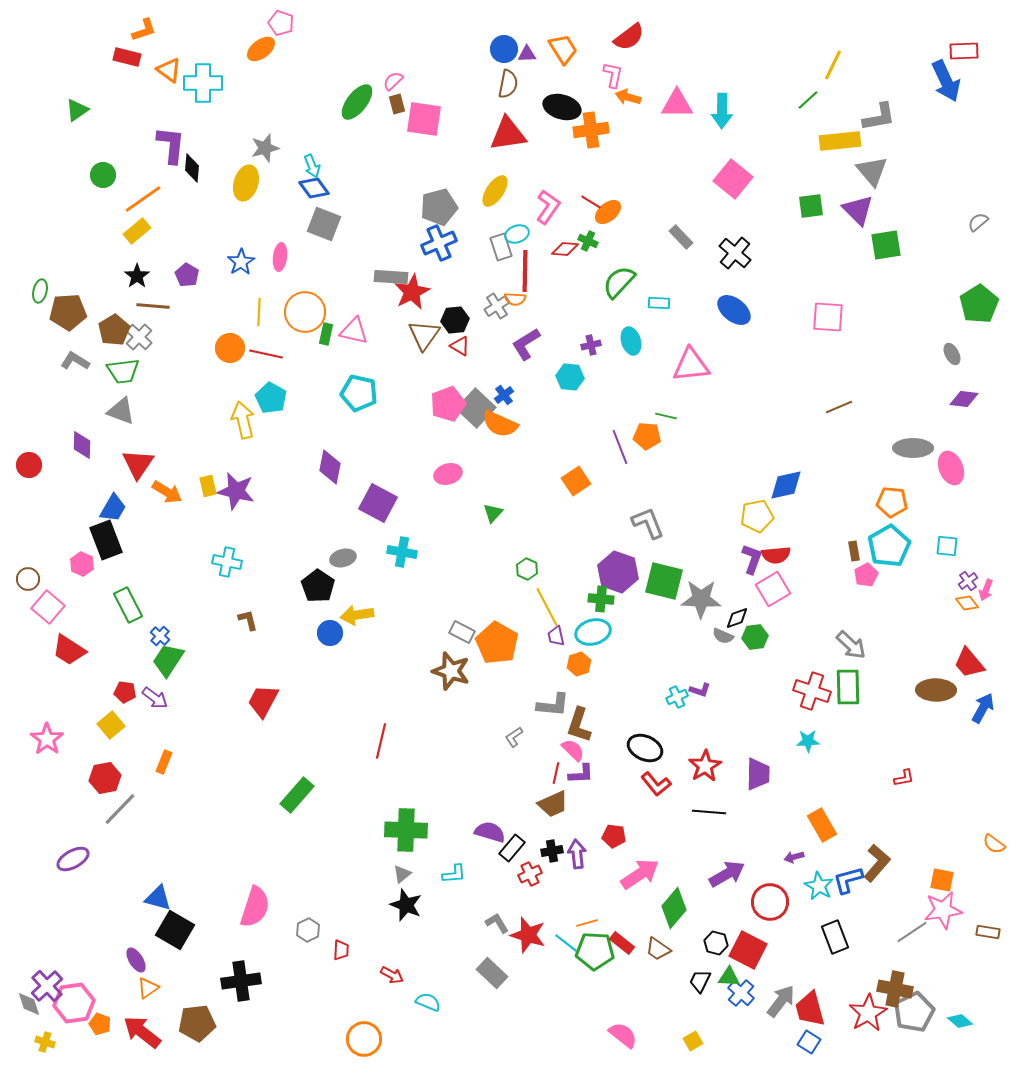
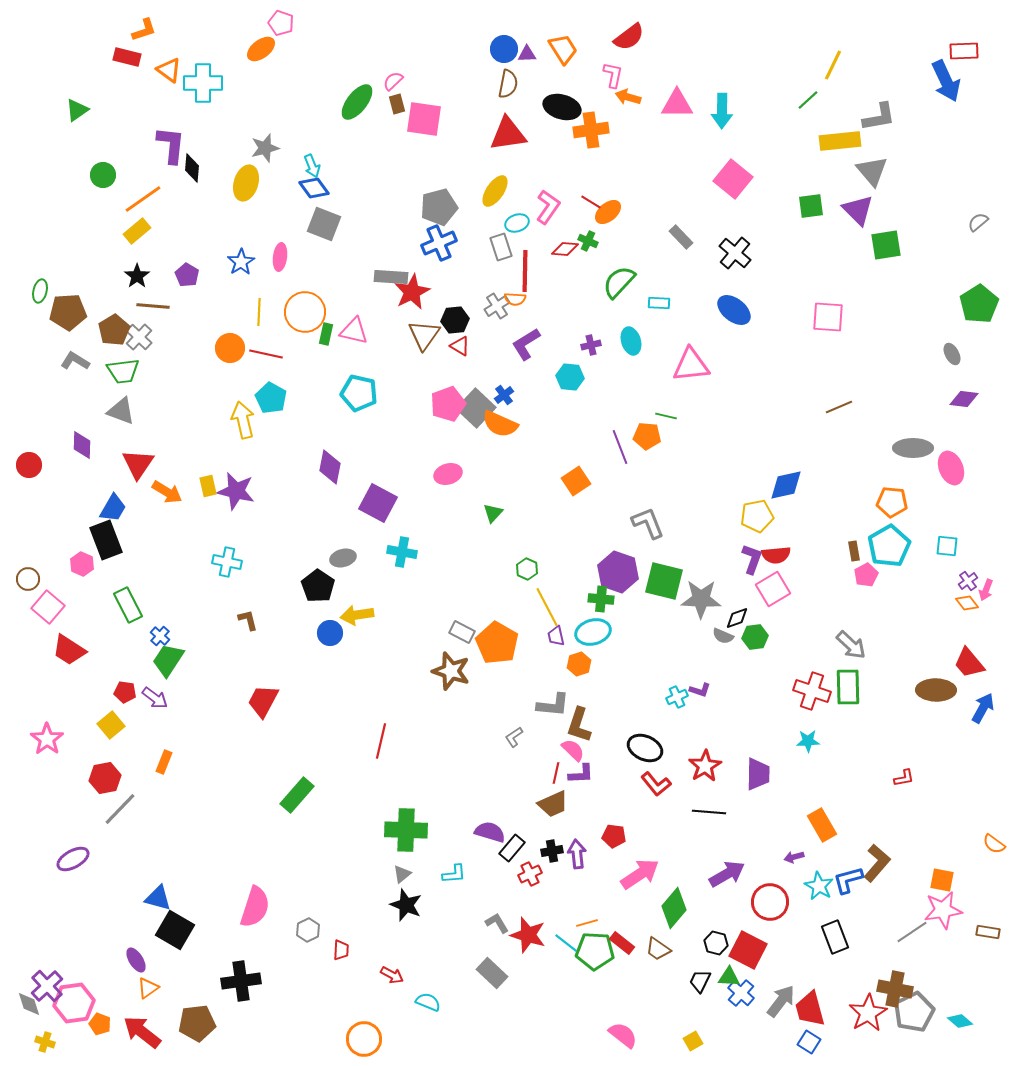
cyan ellipse at (517, 234): moved 11 px up
